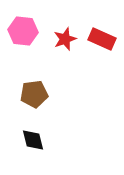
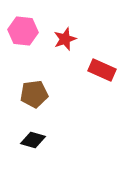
red rectangle: moved 31 px down
black diamond: rotated 60 degrees counterclockwise
